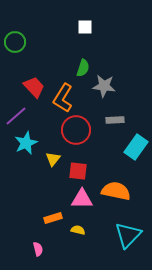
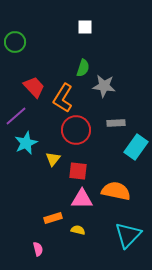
gray rectangle: moved 1 px right, 3 px down
